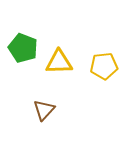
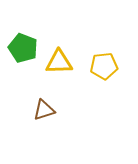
brown triangle: rotated 30 degrees clockwise
